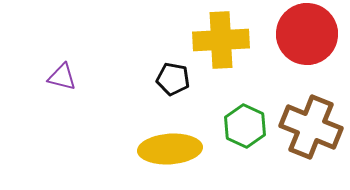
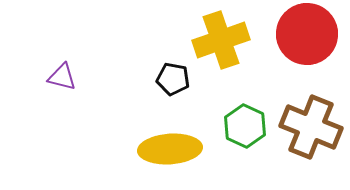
yellow cross: rotated 16 degrees counterclockwise
